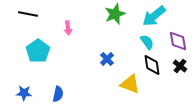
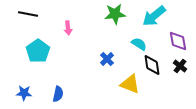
green star: rotated 15 degrees clockwise
cyan semicircle: moved 8 px left, 2 px down; rotated 21 degrees counterclockwise
